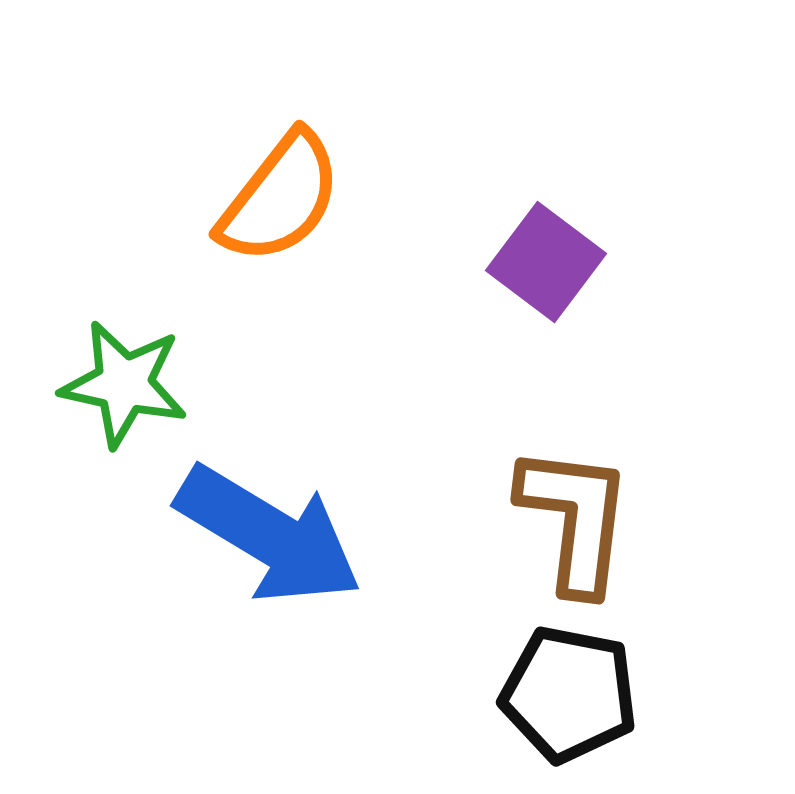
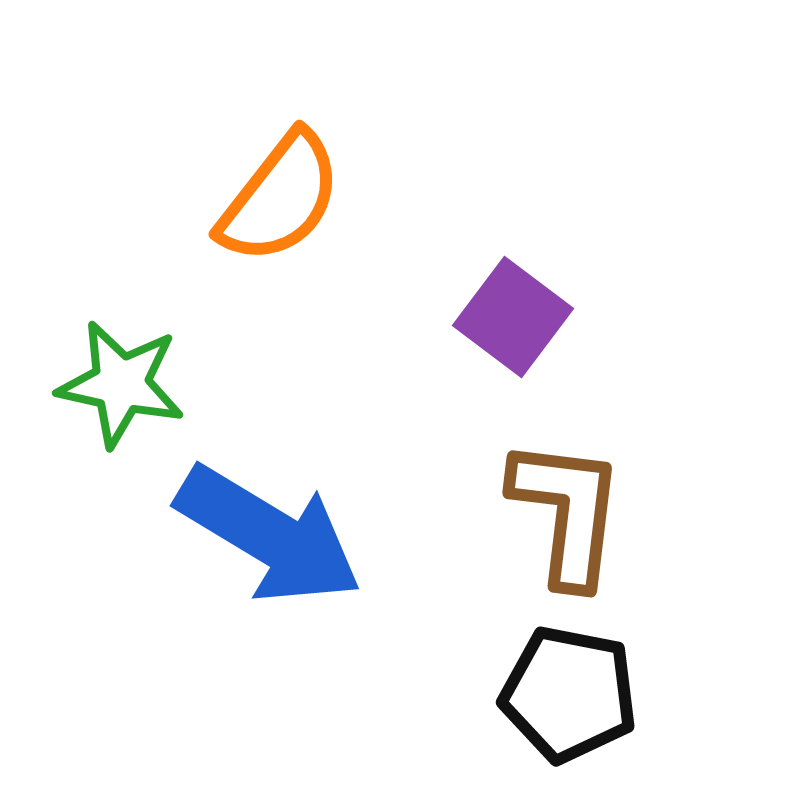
purple square: moved 33 px left, 55 px down
green star: moved 3 px left
brown L-shape: moved 8 px left, 7 px up
